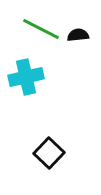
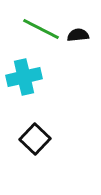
cyan cross: moved 2 px left
black square: moved 14 px left, 14 px up
